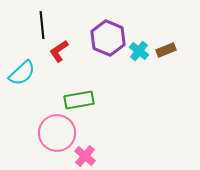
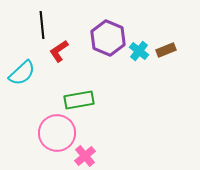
pink cross: rotated 10 degrees clockwise
